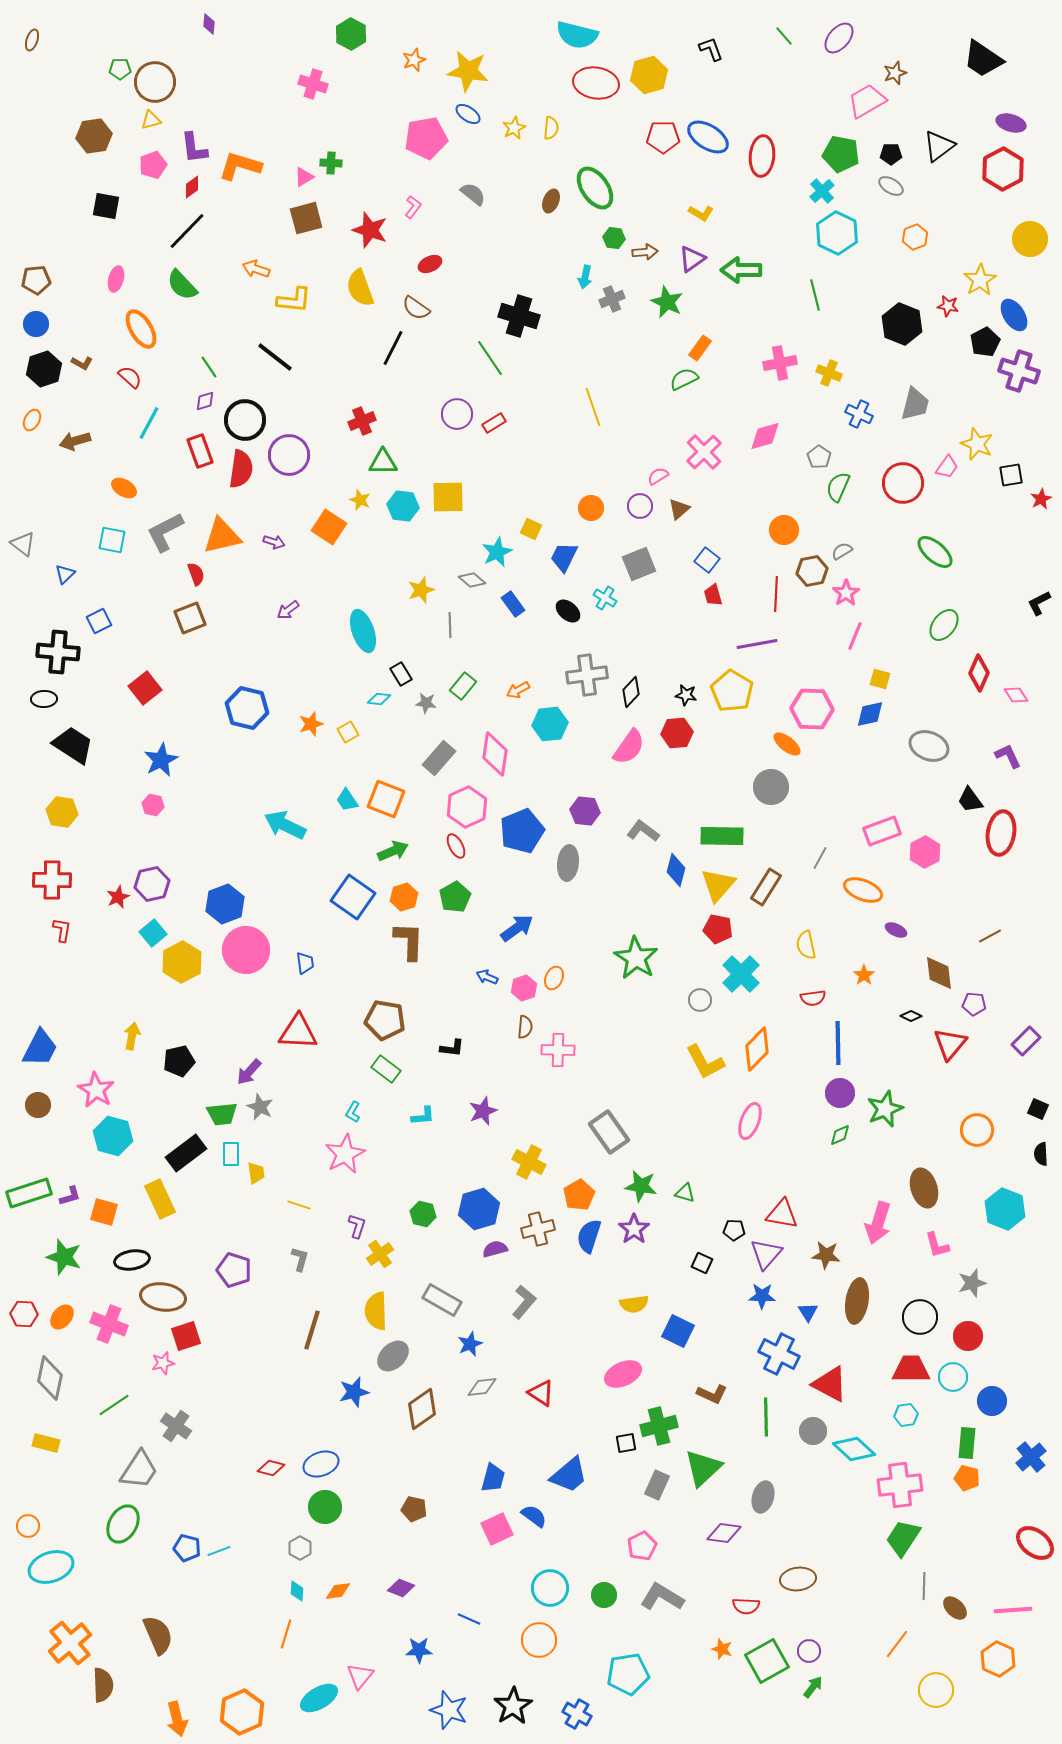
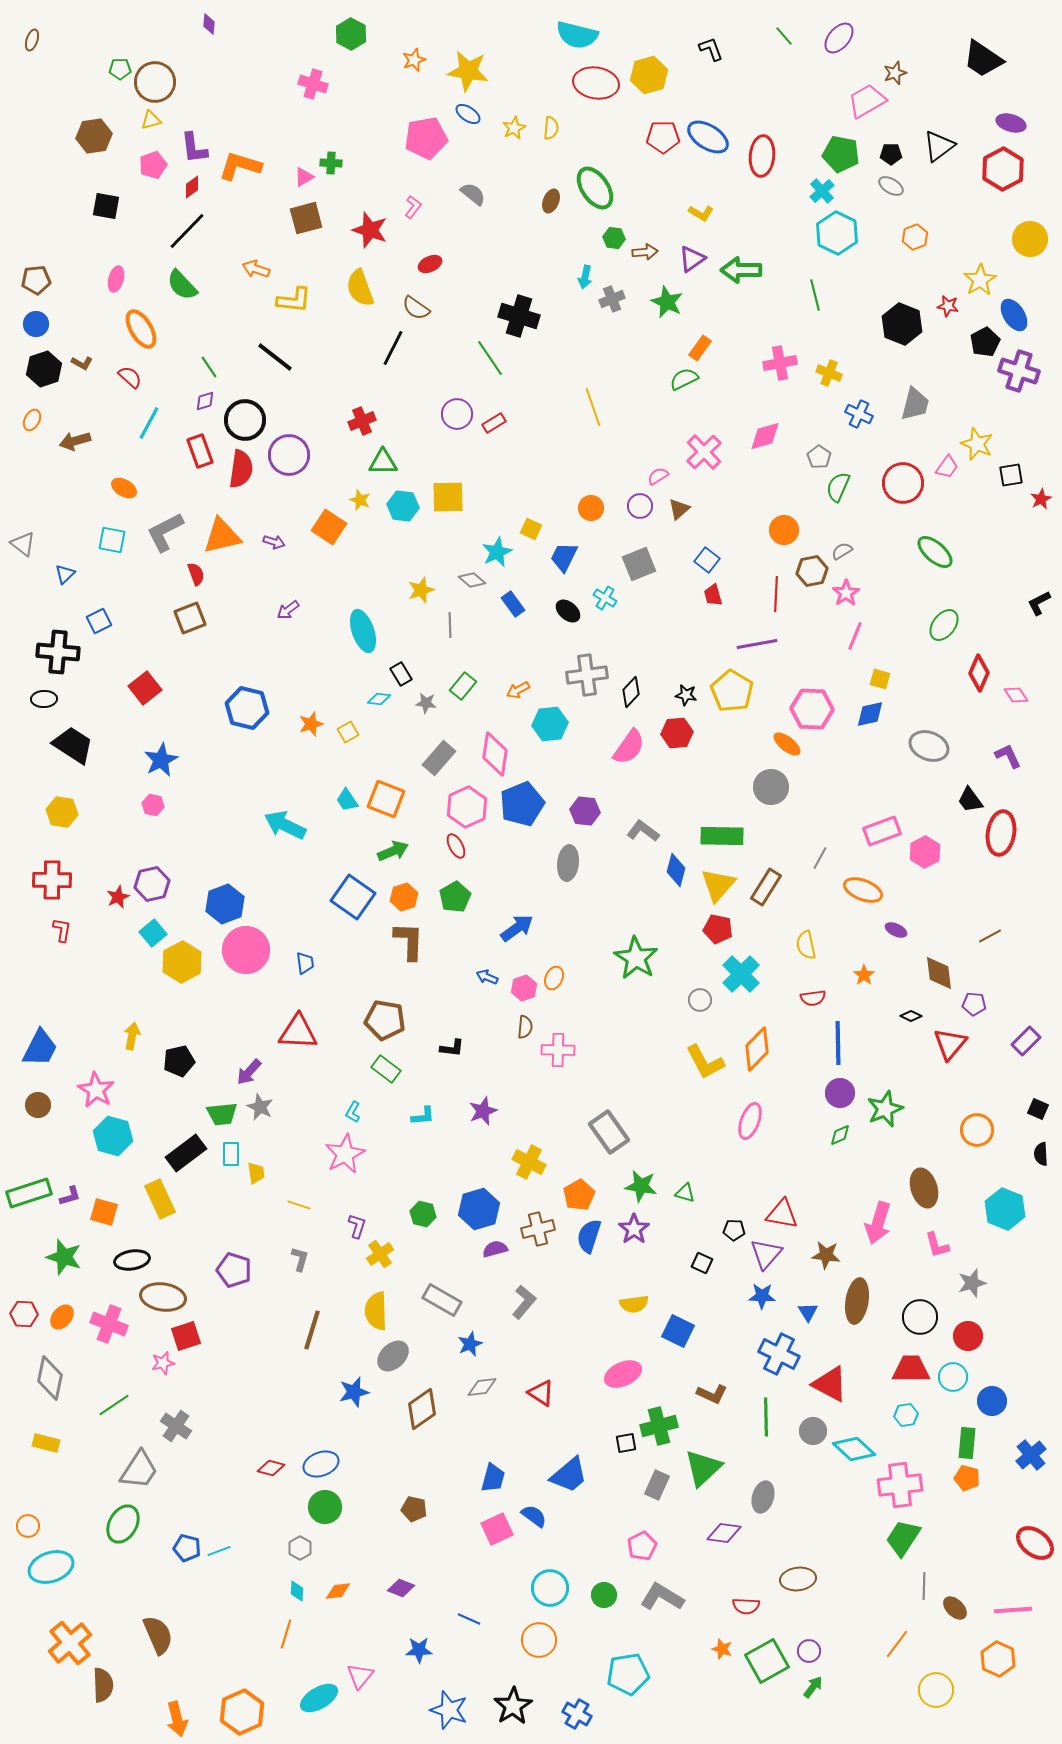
blue pentagon at (522, 831): moved 27 px up
blue cross at (1031, 1457): moved 2 px up
